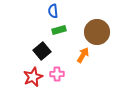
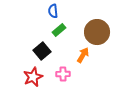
green rectangle: rotated 24 degrees counterclockwise
pink cross: moved 6 px right
